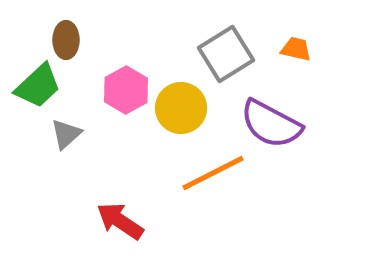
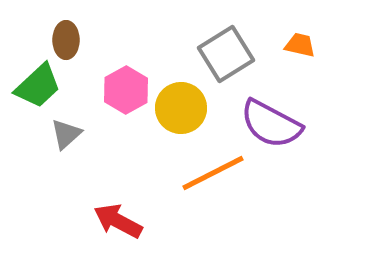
orange trapezoid: moved 4 px right, 4 px up
red arrow: moved 2 px left; rotated 6 degrees counterclockwise
